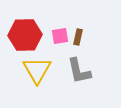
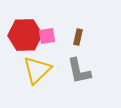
pink square: moved 13 px left
yellow triangle: rotated 16 degrees clockwise
